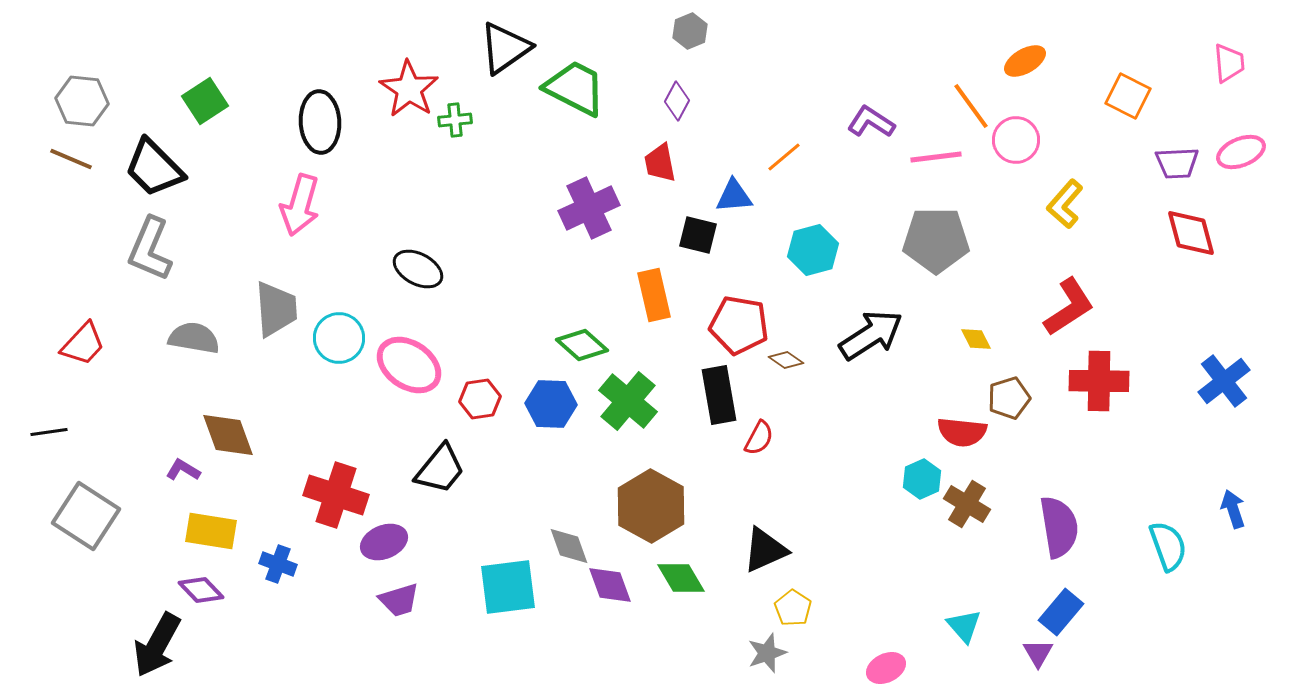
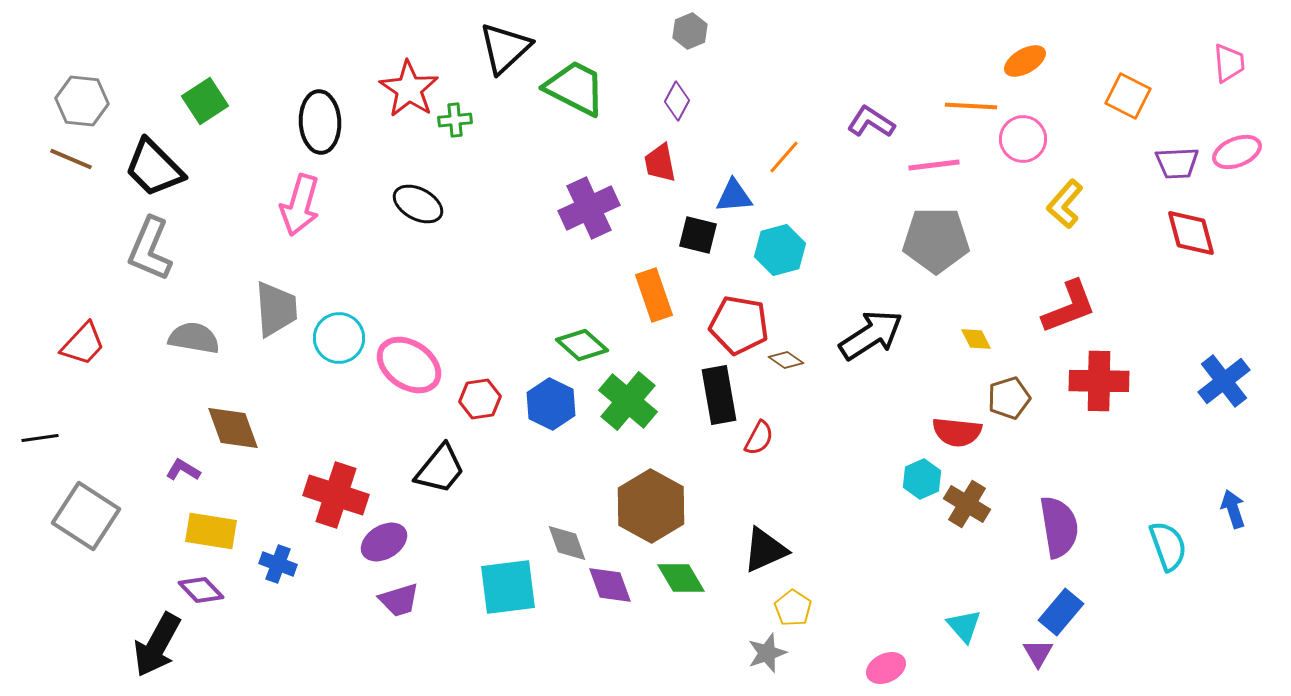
black triangle at (505, 48): rotated 8 degrees counterclockwise
orange line at (971, 106): rotated 51 degrees counterclockwise
pink circle at (1016, 140): moved 7 px right, 1 px up
pink ellipse at (1241, 152): moved 4 px left
orange line at (784, 157): rotated 9 degrees counterclockwise
pink line at (936, 157): moved 2 px left, 8 px down
cyan hexagon at (813, 250): moved 33 px left
black ellipse at (418, 269): moved 65 px up
orange rectangle at (654, 295): rotated 6 degrees counterclockwise
red L-shape at (1069, 307): rotated 12 degrees clockwise
blue hexagon at (551, 404): rotated 24 degrees clockwise
black line at (49, 432): moved 9 px left, 6 px down
red semicircle at (962, 432): moved 5 px left
brown diamond at (228, 435): moved 5 px right, 7 px up
purple ellipse at (384, 542): rotated 9 degrees counterclockwise
gray diamond at (569, 546): moved 2 px left, 3 px up
